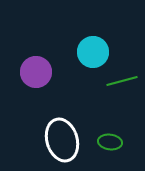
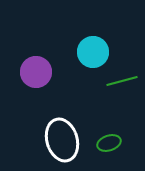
green ellipse: moved 1 px left, 1 px down; rotated 25 degrees counterclockwise
